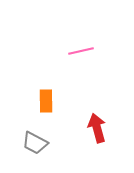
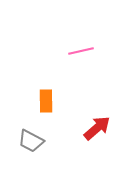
red arrow: rotated 64 degrees clockwise
gray trapezoid: moved 4 px left, 2 px up
